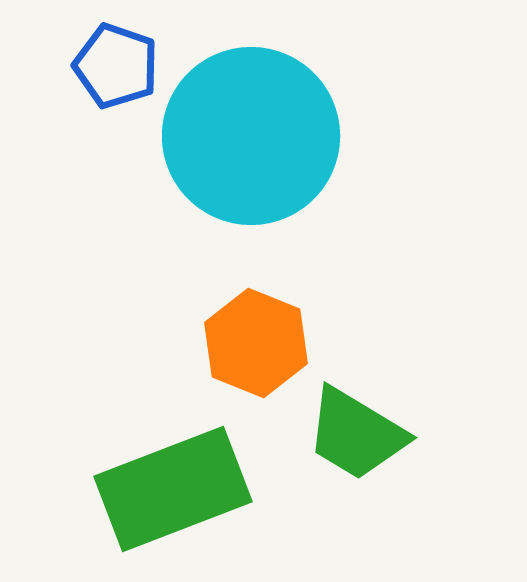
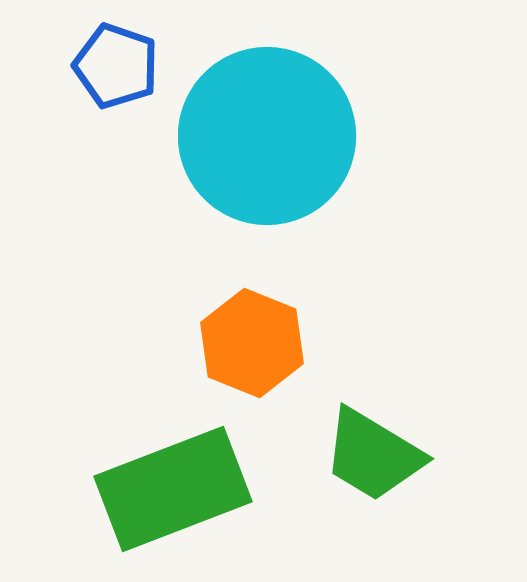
cyan circle: moved 16 px right
orange hexagon: moved 4 px left
green trapezoid: moved 17 px right, 21 px down
